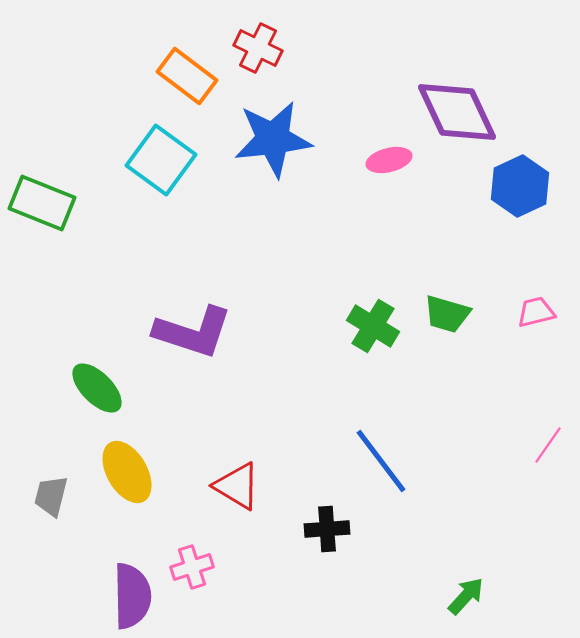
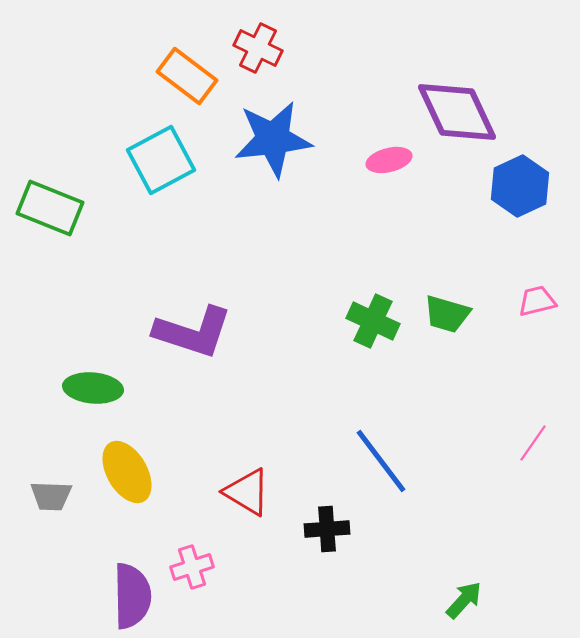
cyan square: rotated 26 degrees clockwise
green rectangle: moved 8 px right, 5 px down
pink trapezoid: moved 1 px right, 11 px up
green cross: moved 5 px up; rotated 6 degrees counterclockwise
green ellipse: moved 4 px left; rotated 40 degrees counterclockwise
pink line: moved 15 px left, 2 px up
red triangle: moved 10 px right, 6 px down
gray trapezoid: rotated 102 degrees counterclockwise
green arrow: moved 2 px left, 4 px down
